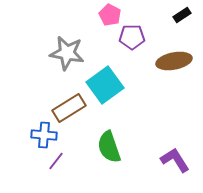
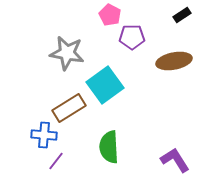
green semicircle: rotated 16 degrees clockwise
